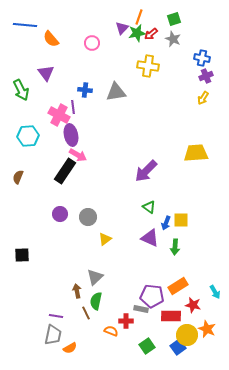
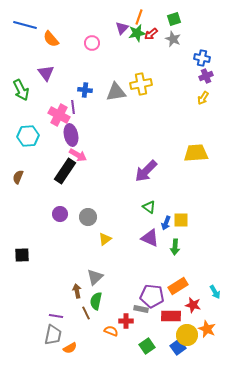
blue line at (25, 25): rotated 10 degrees clockwise
yellow cross at (148, 66): moved 7 px left, 18 px down; rotated 20 degrees counterclockwise
